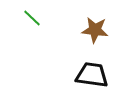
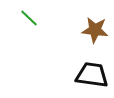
green line: moved 3 px left
